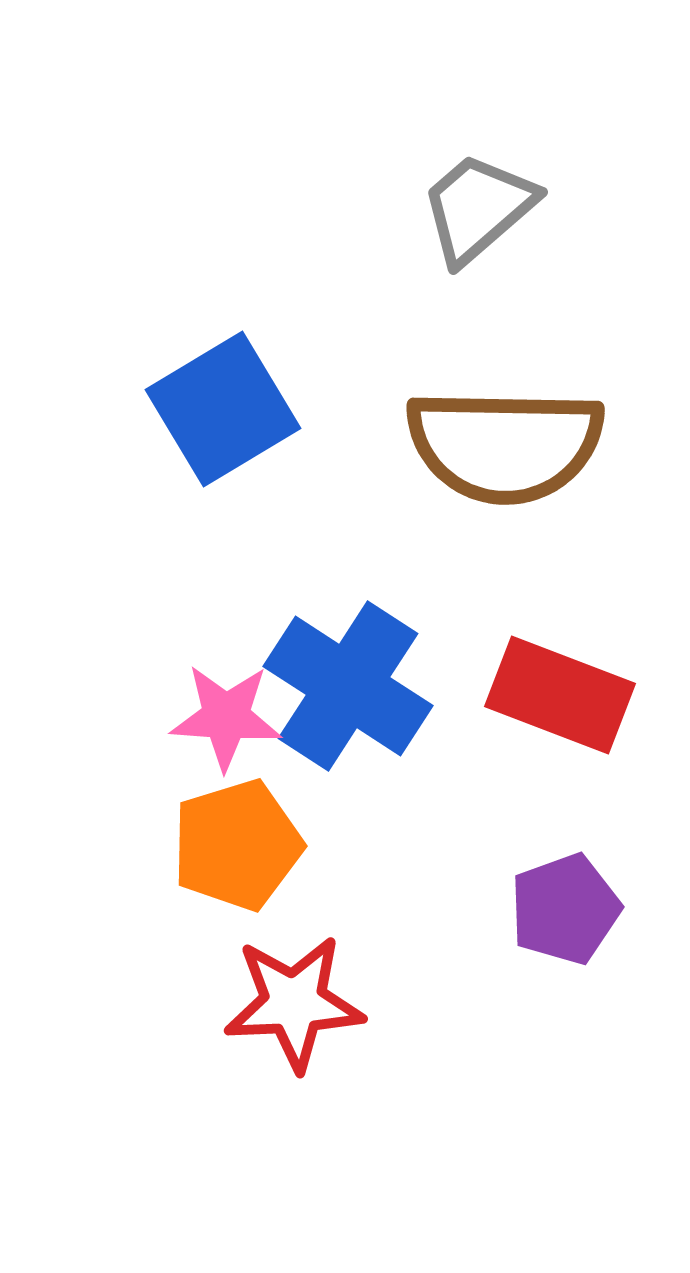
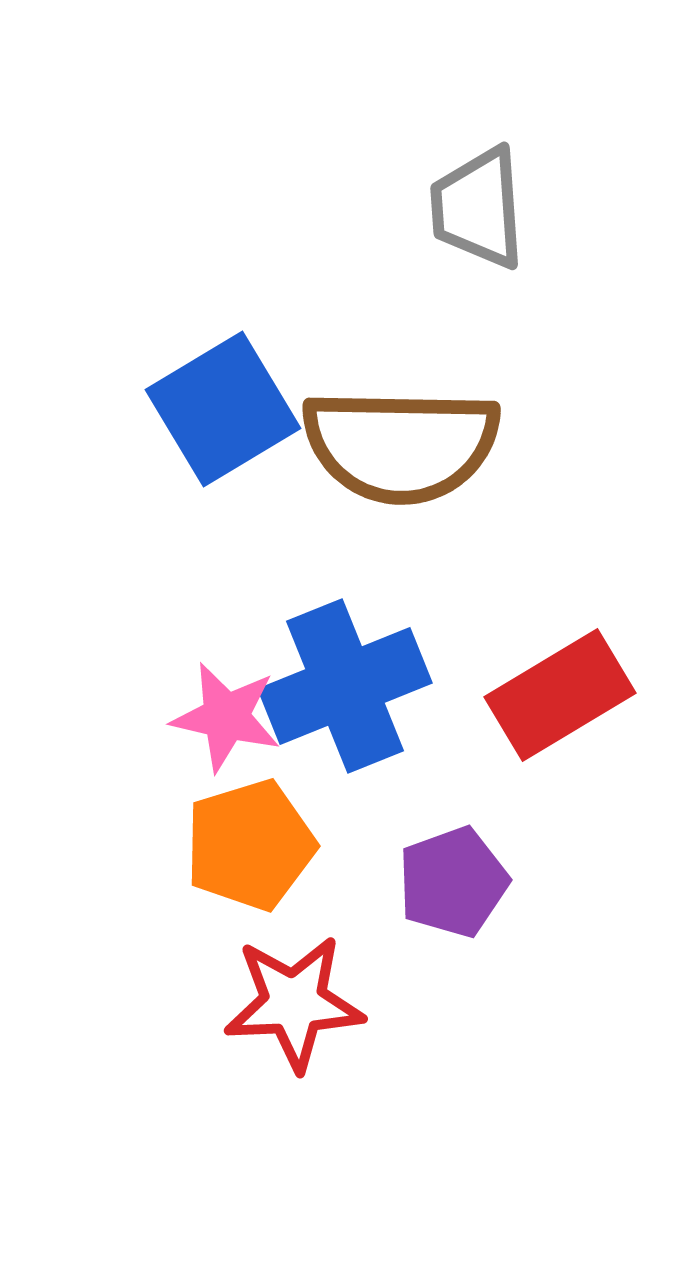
gray trapezoid: rotated 53 degrees counterclockwise
brown semicircle: moved 104 px left
blue cross: moved 3 px left; rotated 35 degrees clockwise
red rectangle: rotated 52 degrees counterclockwise
pink star: rotated 9 degrees clockwise
orange pentagon: moved 13 px right
purple pentagon: moved 112 px left, 27 px up
